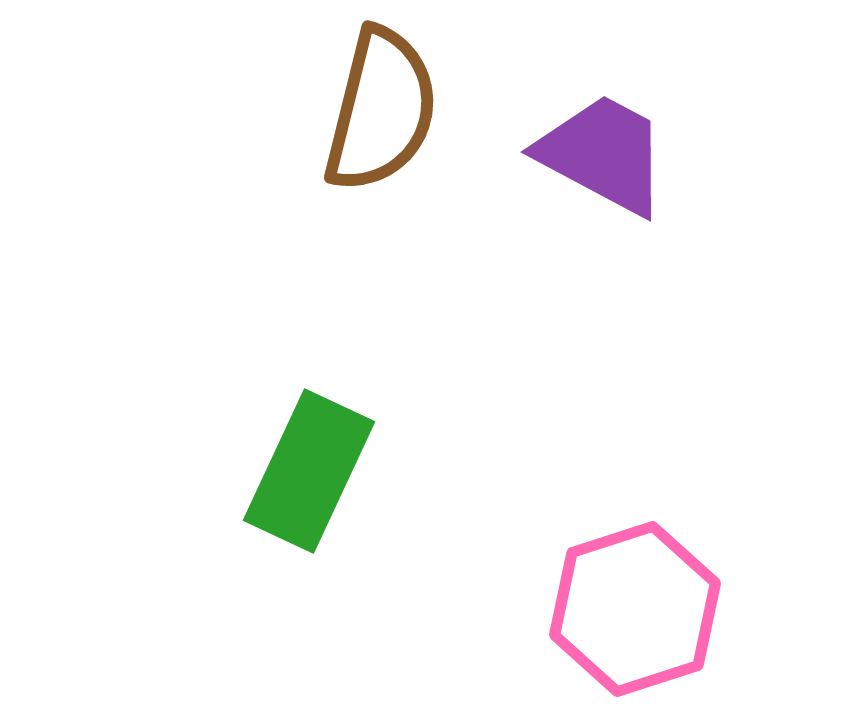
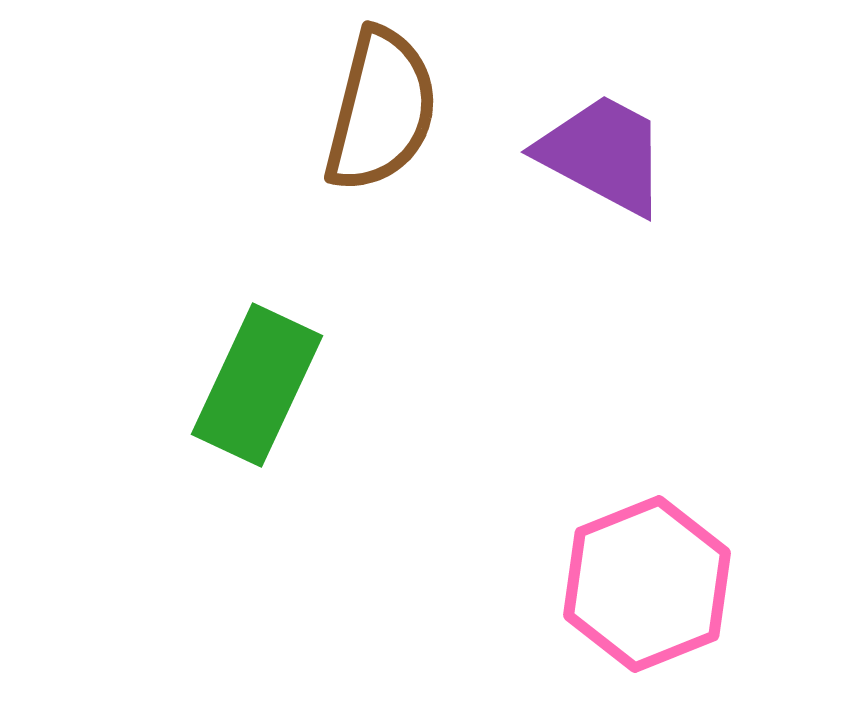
green rectangle: moved 52 px left, 86 px up
pink hexagon: moved 12 px right, 25 px up; rotated 4 degrees counterclockwise
